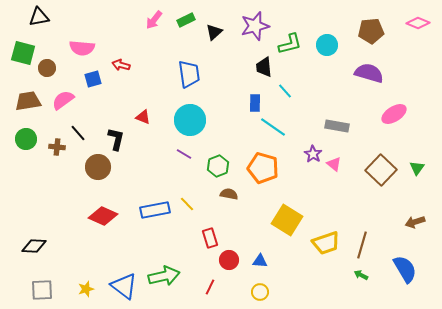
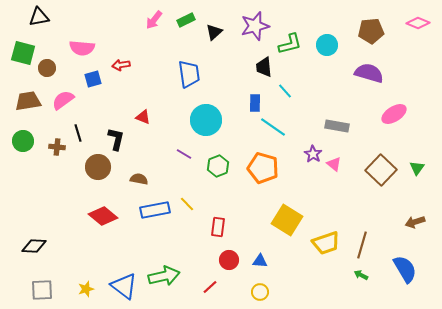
red arrow at (121, 65): rotated 24 degrees counterclockwise
cyan circle at (190, 120): moved 16 px right
black line at (78, 133): rotated 24 degrees clockwise
green circle at (26, 139): moved 3 px left, 2 px down
brown semicircle at (229, 194): moved 90 px left, 15 px up
red diamond at (103, 216): rotated 16 degrees clockwise
red rectangle at (210, 238): moved 8 px right, 11 px up; rotated 24 degrees clockwise
red line at (210, 287): rotated 21 degrees clockwise
